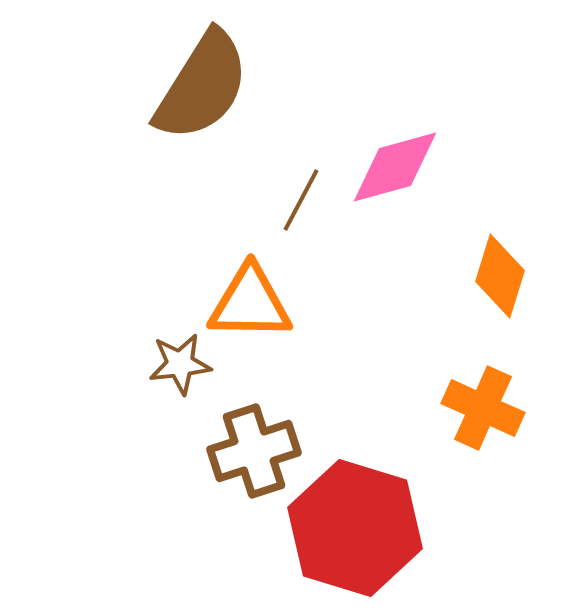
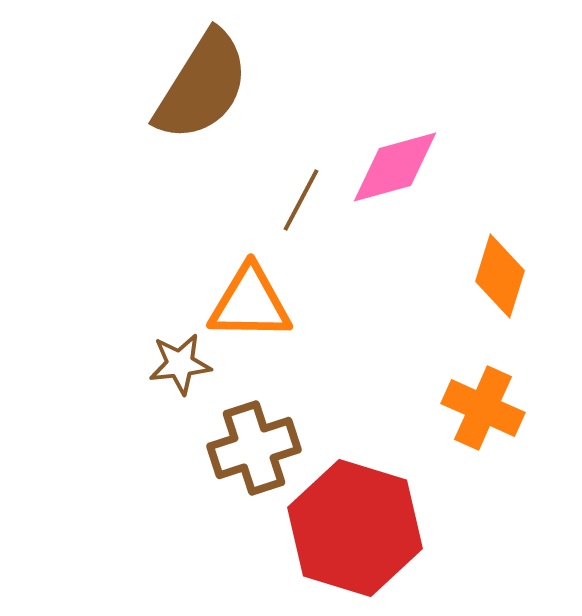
brown cross: moved 3 px up
